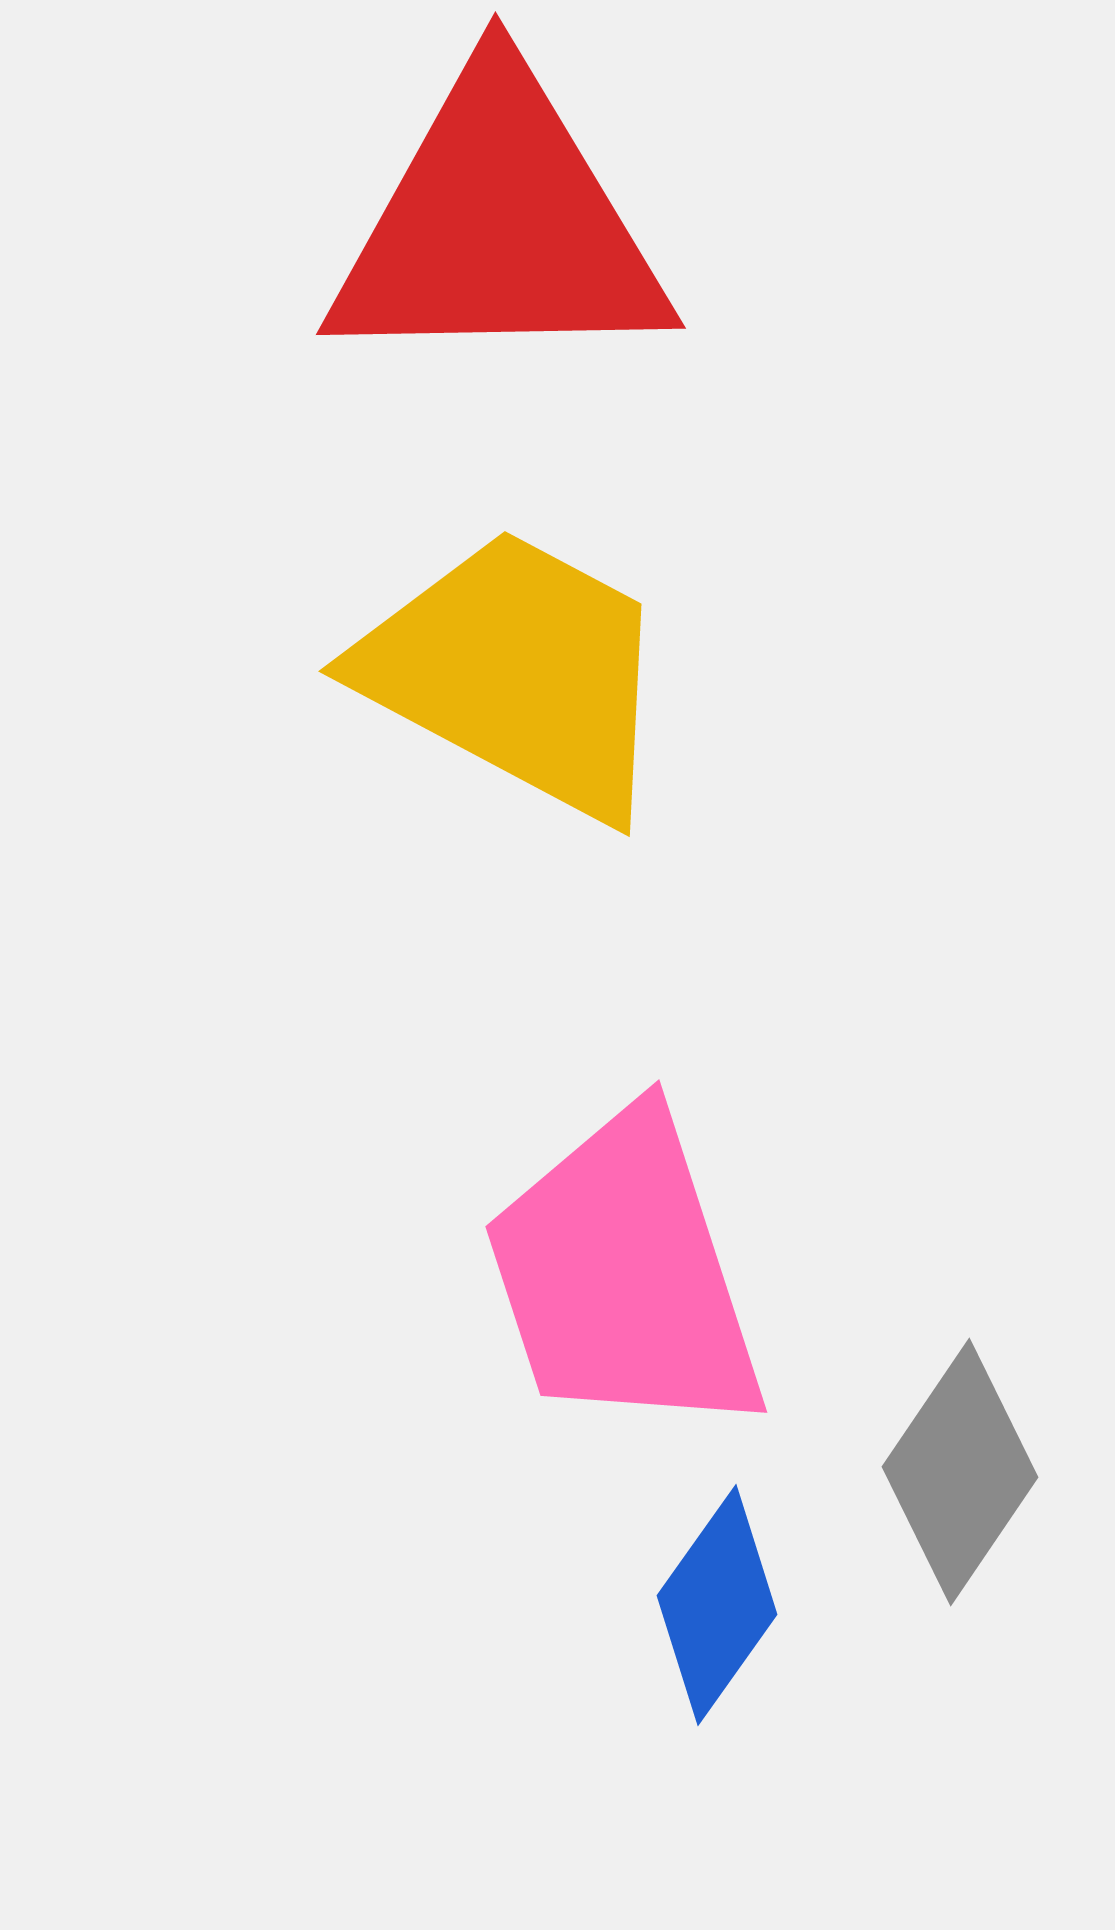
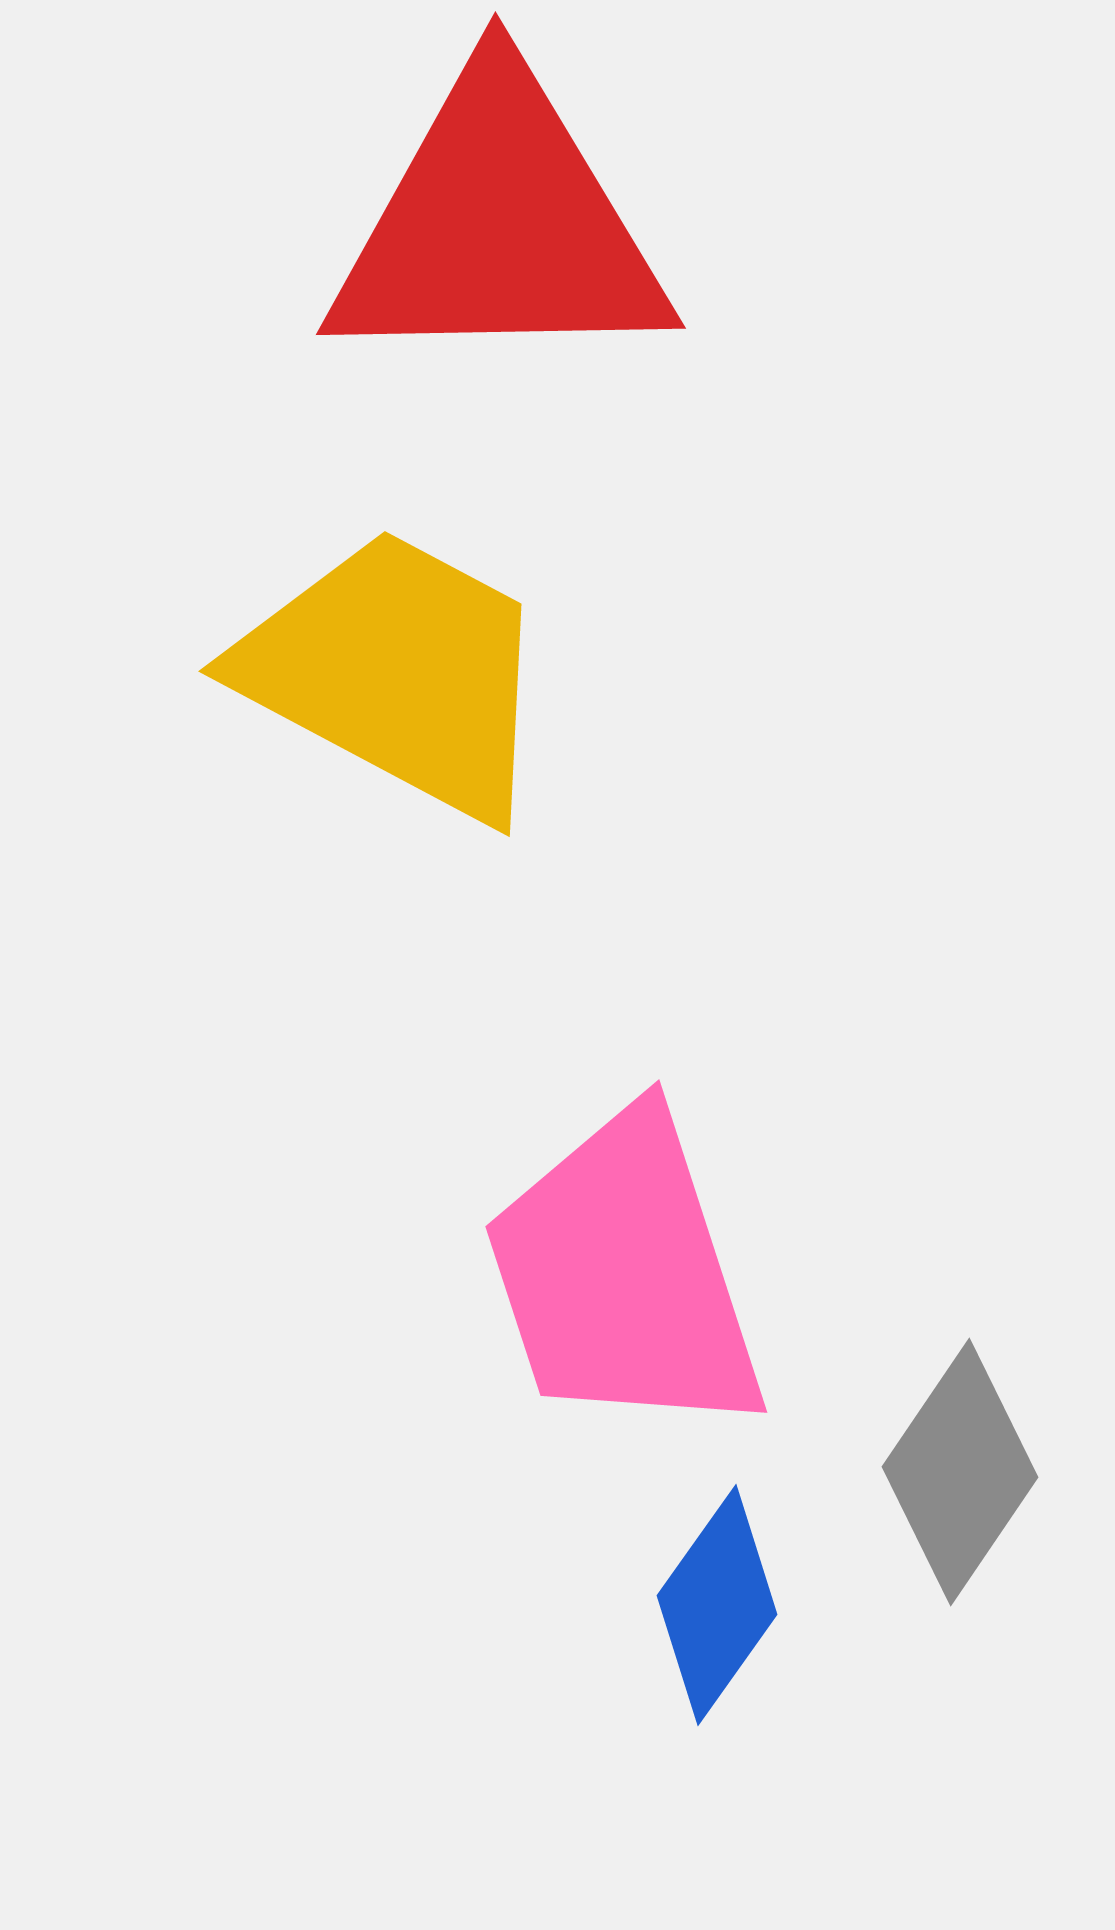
yellow trapezoid: moved 120 px left
